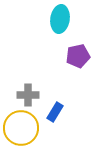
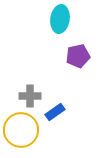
gray cross: moved 2 px right, 1 px down
blue rectangle: rotated 24 degrees clockwise
yellow circle: moved 2 px down
